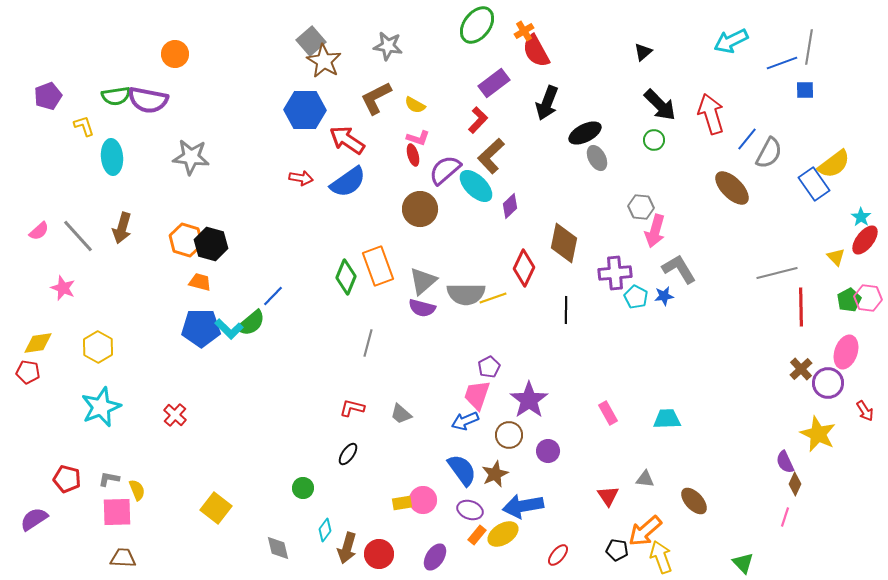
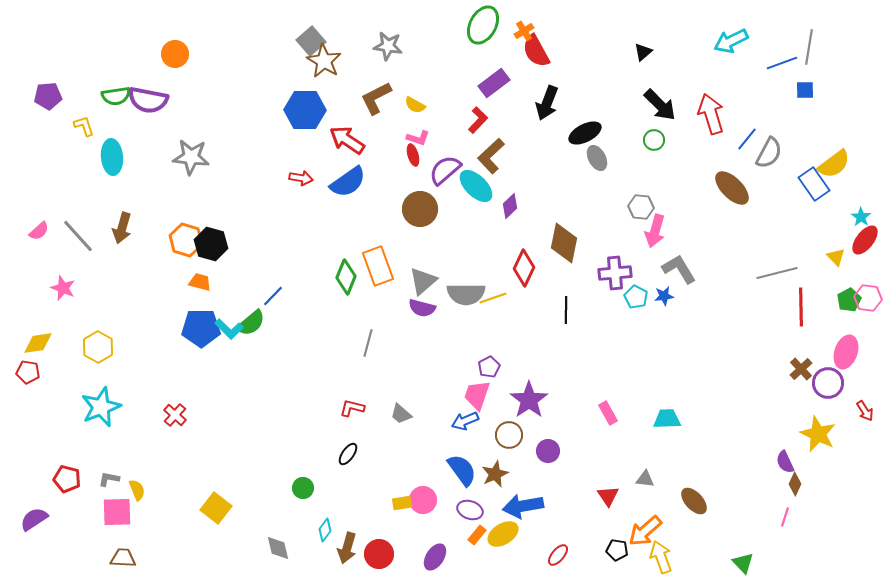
green ellipse at (477, 25): moved 6 px right; rotated 9 degrees counterclockwise
purple pentagon at (48, 96): rotated 16 degrees clockwise
